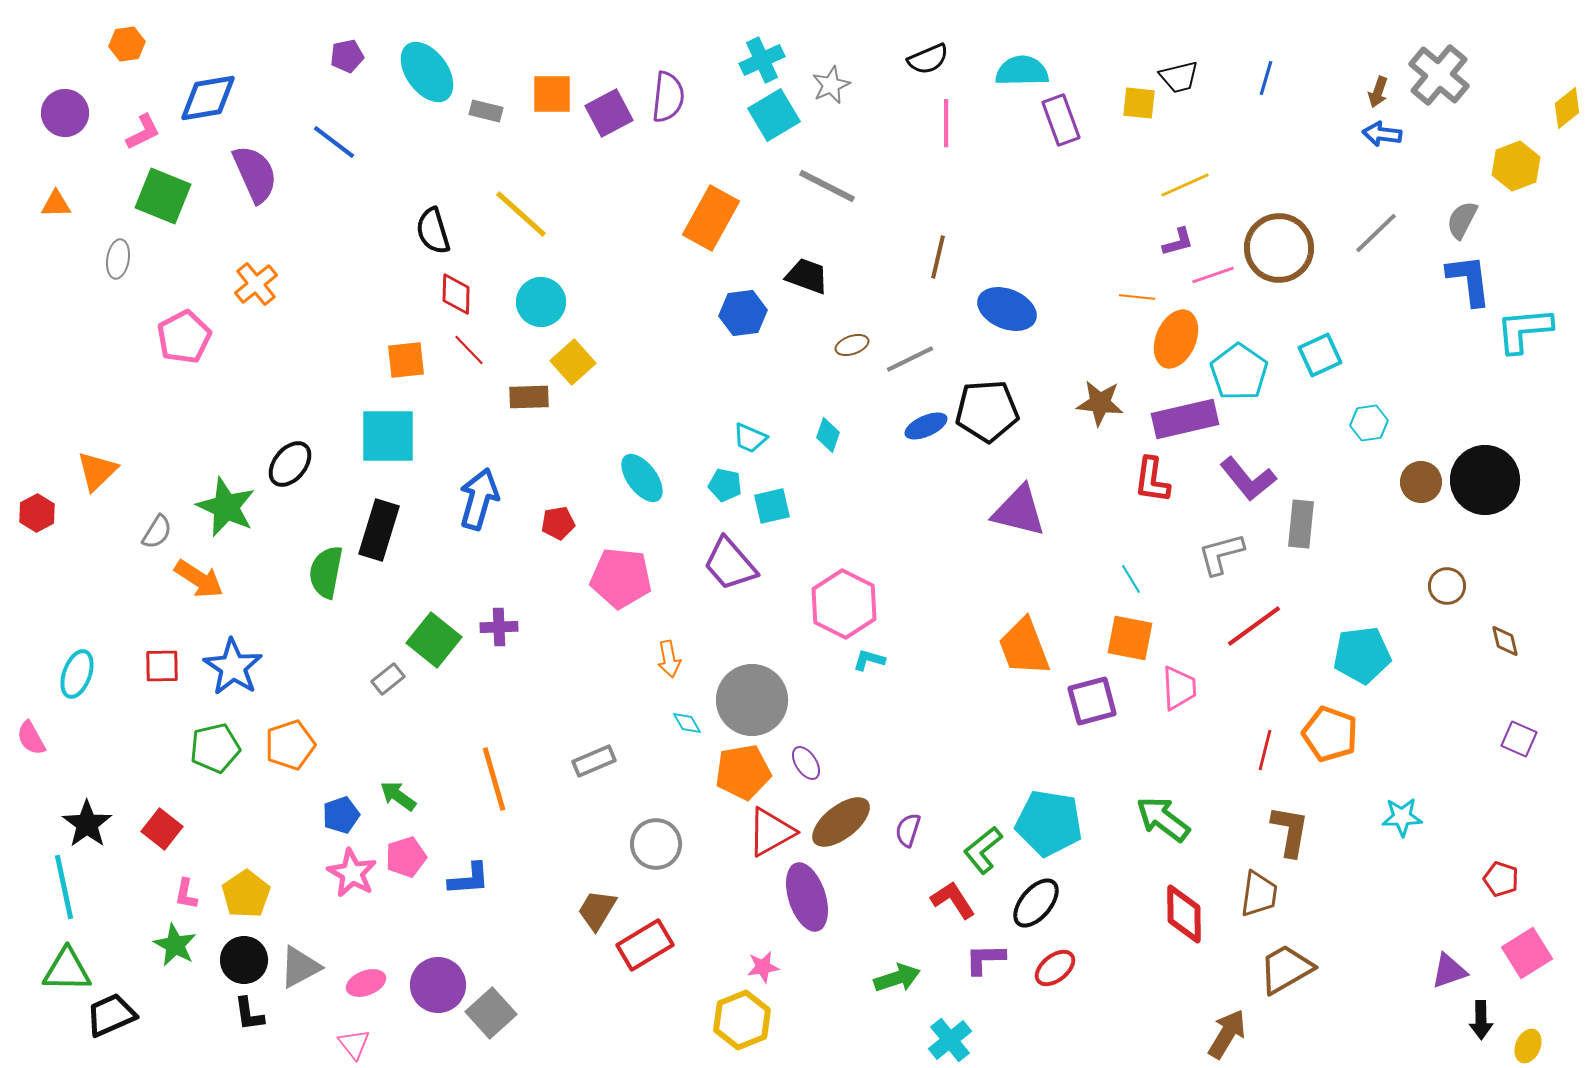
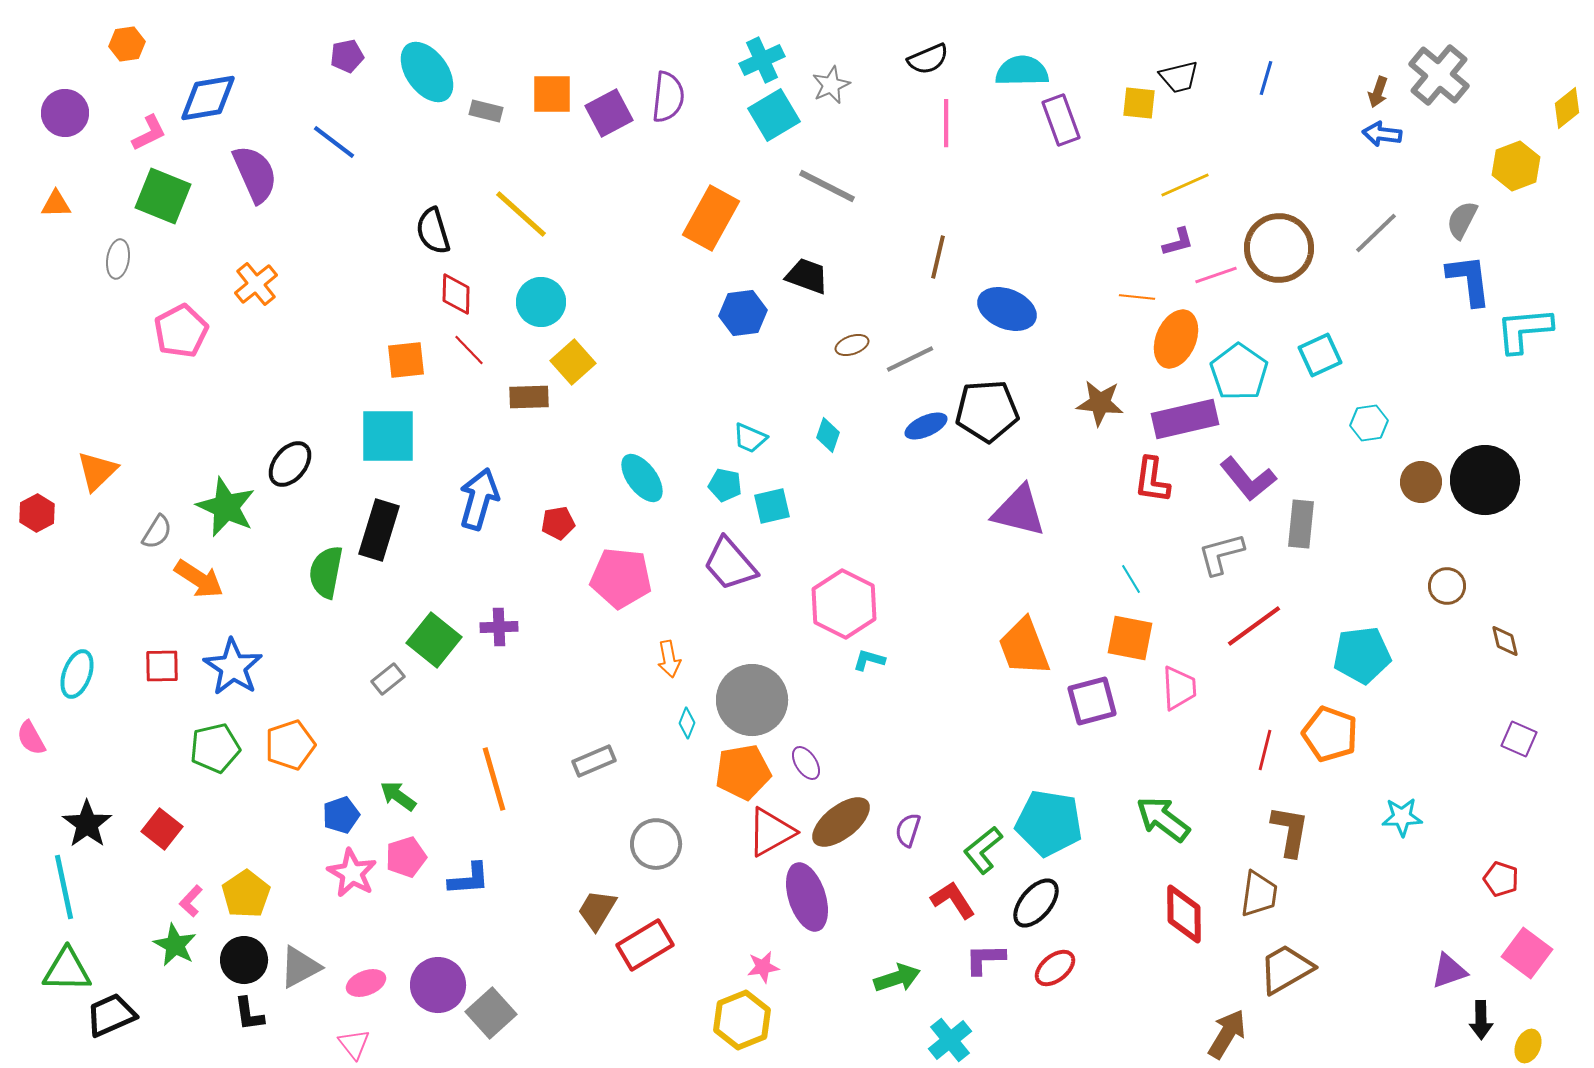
pink L-shape at (143, 132): moved 6 px right, 1 px down
pink line at (1213, 275): moved 3 px right
pink pentagon at (184, 337): moved 3 px left, 6 px up
cyan diamond at (687, 723): rotated 52 degrees clockwise
pink L-shape at (186, 894): moved 5 px right, 7 px down; rotated 32 degrees clockwise
pink square at (1527, 953): rotated 21 degrees counterclockwise
